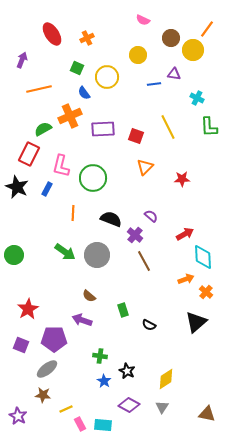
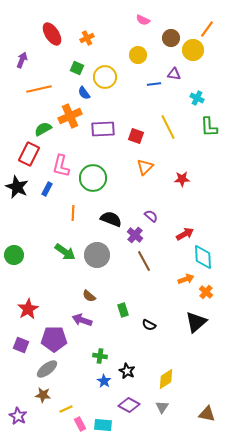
yellow circle at (107, 77): moved 2 px left
